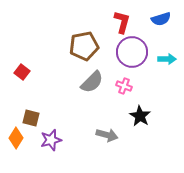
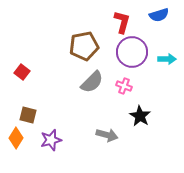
blue semicircle: moved 2 px left, 4 px up
brown square: moved 3 px left, 3 px up
